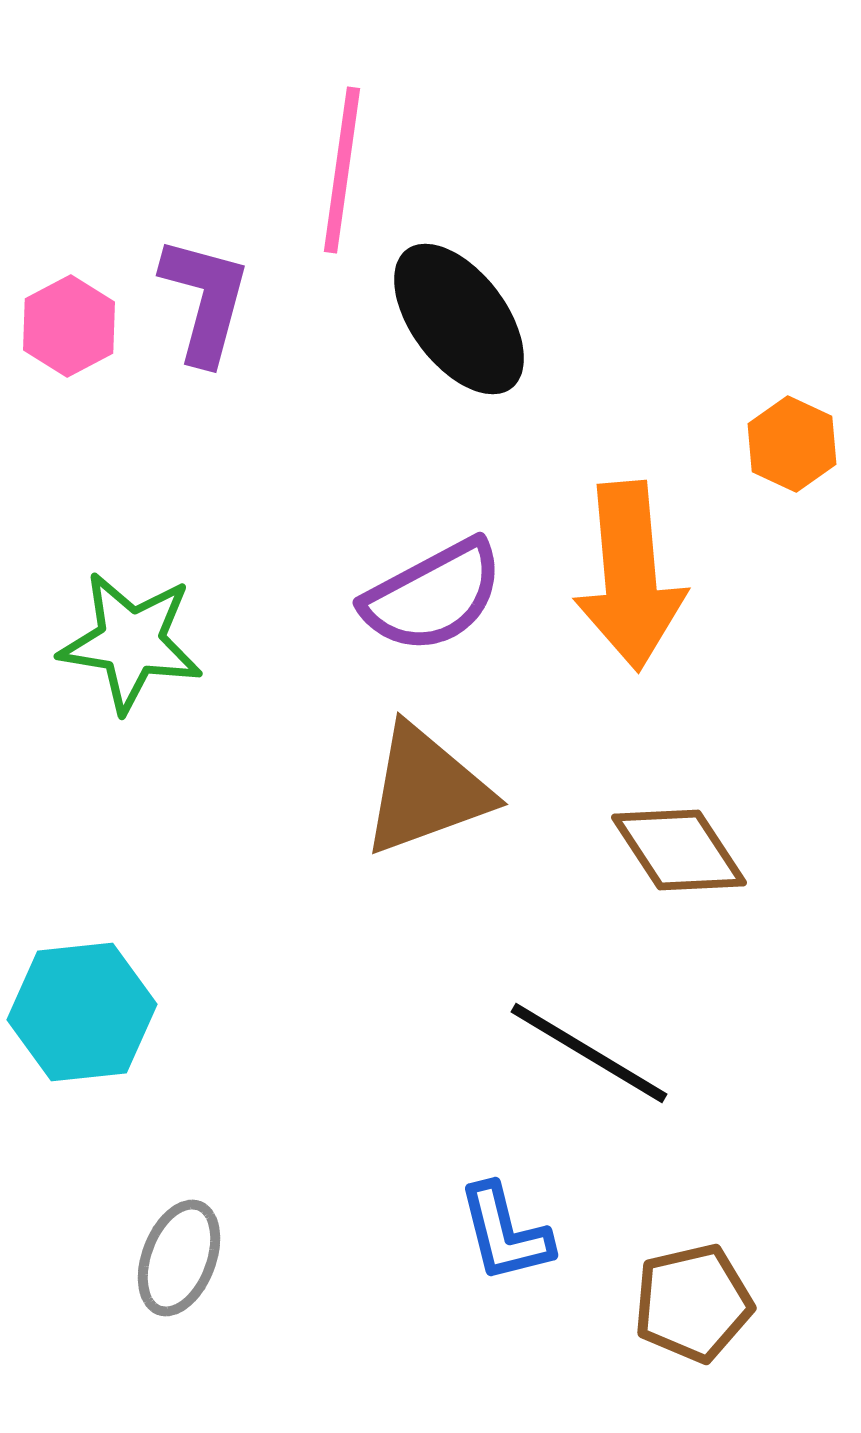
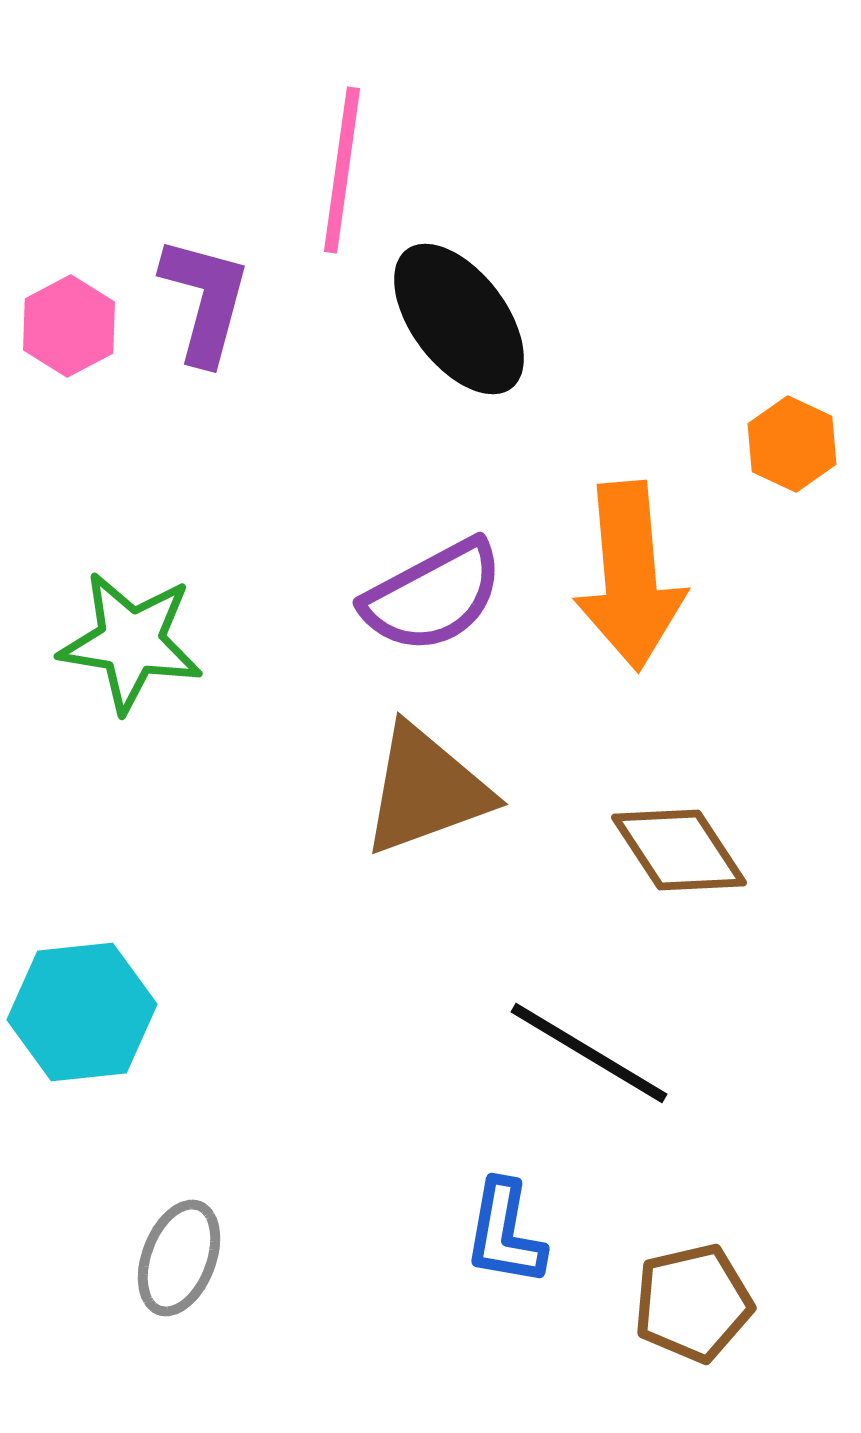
blue L-shape: rotated 24 degrees clockwise
